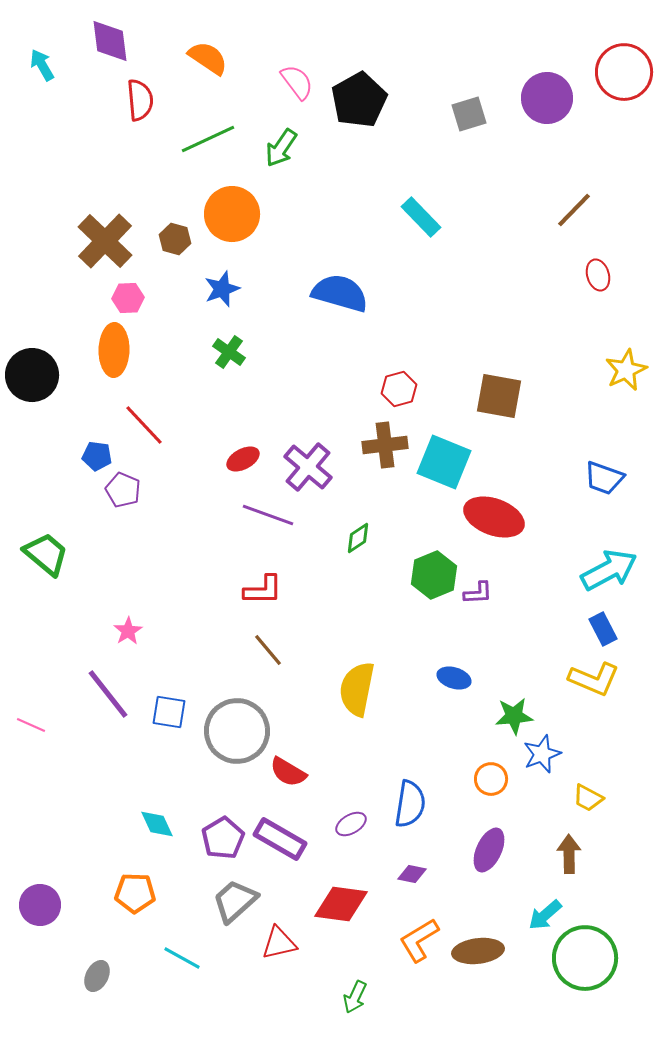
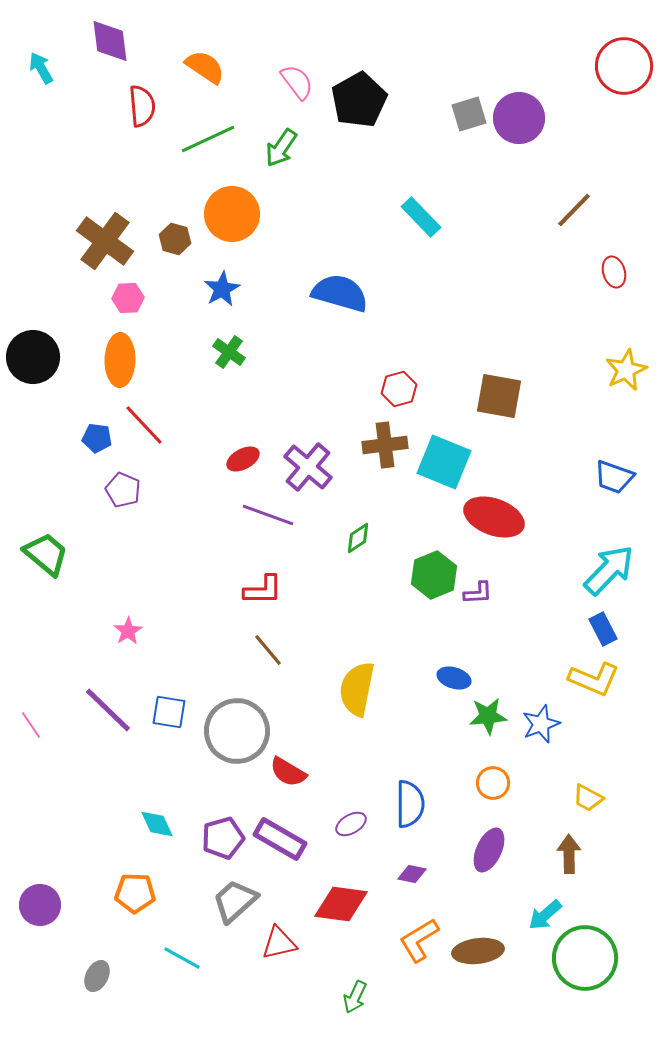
orange semicircle at (208, 58): moved 3 px left, 9 px down
cyan arrow at (42, 65): moved 1 px left, 3 px down
red circle at (624, 72): moved 6 px up
purple circle at (547, 98): moved 28 px left, 20 px down
red semicircle at (140, 100): moved 2 px right, 6 px down
brown cross at (105, 241): rotated 8 degrees counterclockwise
red ellipse at (598, 275): moved 16 px right, 3 px up
blue star at (222, 289): rotated 9 degrees counterclockwise
orange ellipse at (114, 350): moved 6 px right, 10 px down
black circle at (32, 375): moved 1 px right, 18 px up
blue pentagon at (97, 456): moved 18 px up
blue trapezoid at (604, 478): moved 10 px right, 1 px up
cyan arrow at (609, 570): rotated 18 degrees counterclockwise
purple line at (108, 694): moved 16 px down; rotated 8 degrees counterclockwise
green star at (514, 716): moved 26 px left
pink line at (31, 725): rotated 32 degrees clockwise
blue star at (542, 754): moved 1 px left, 30 px up
orange circle at (491, 779): moved 2 px right, 4 px down
blue semicircle at (410, 804): rotated 9 degrees counterclockwise
purple pentagon at (223, 838): rotated 15 degrees clockwise
